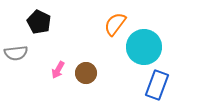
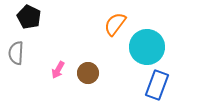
black pentagon: moved 10 px left, 5 px up
cyan circle: moved 3 px right
gray semicircle: rotated 100 degrees clockwise
brown circle: moved 2 px right
